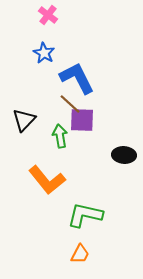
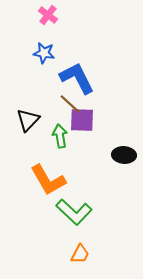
blue star: rotated 20 degrees counterclockwise
black triangle: moved 4 px right
orange L-shape: moved 1 px right; rotated 9 degrees clockwise
green L-shape: moved 11 px left, 3 px up; rotated 150 degrees counterclockwise
